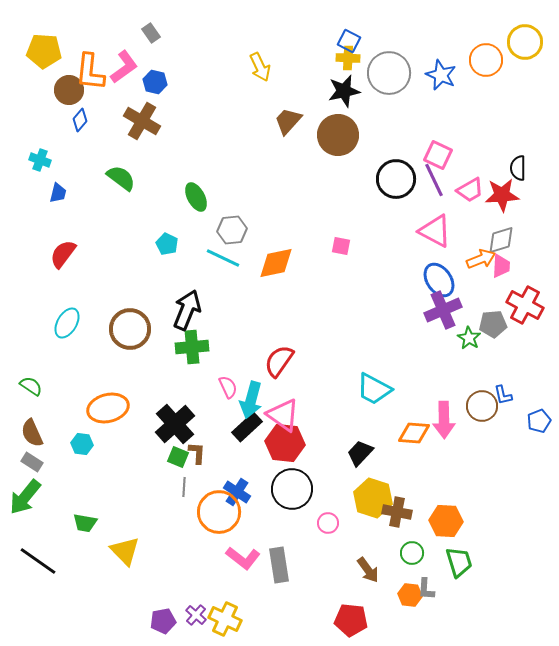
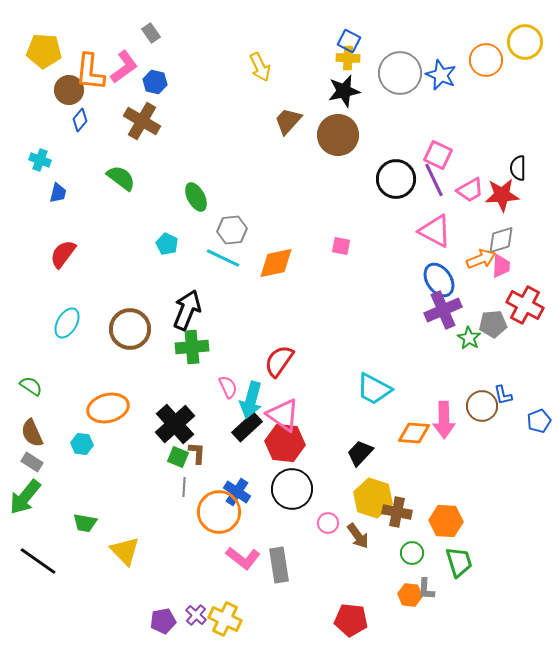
gray circle at (389, 73): moved 11 px right
brown arrow at (368, 570): moved 10 px left, 34 px up
